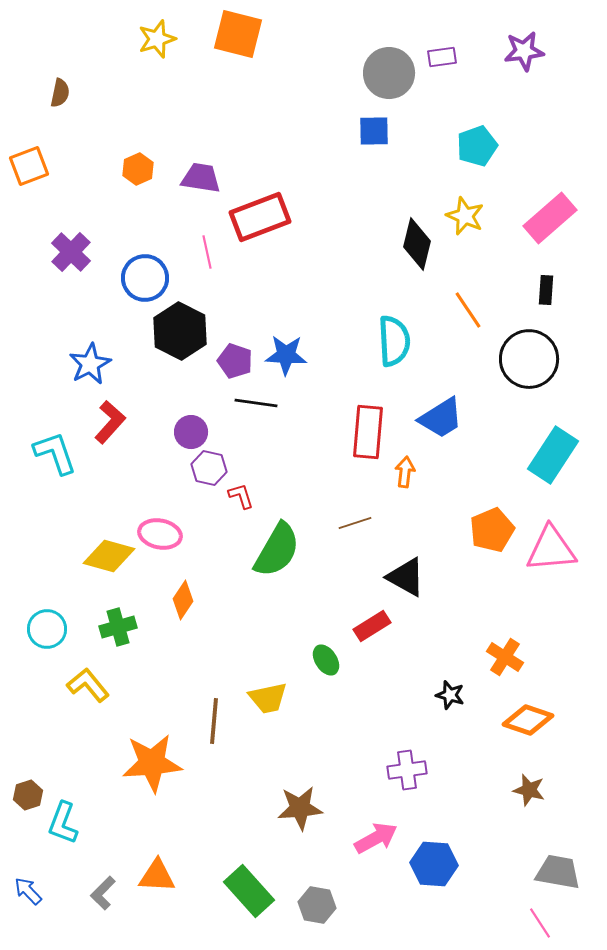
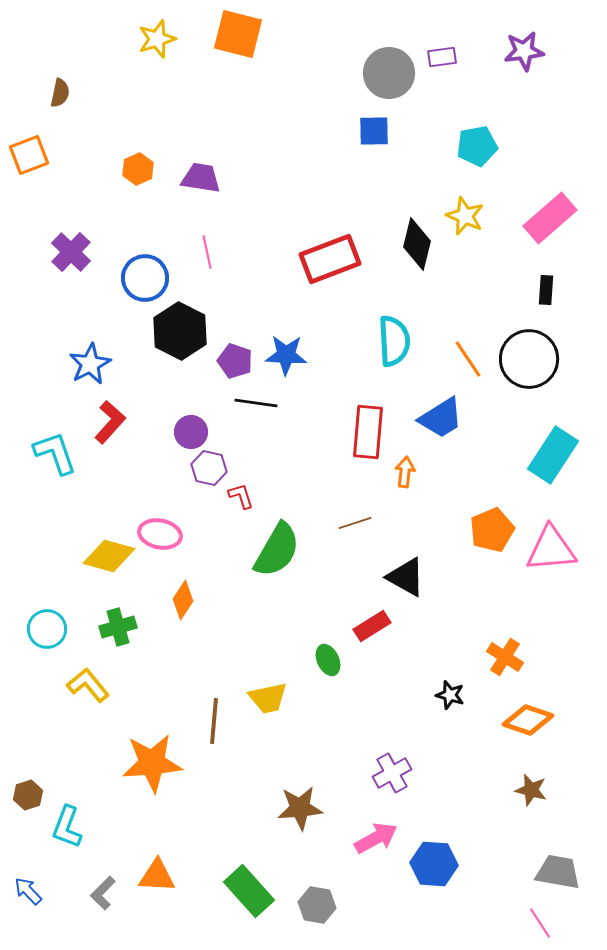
cyan pentagon at (477, 146): rotated 9 degrees clockwise
orange square at (29, 166): moved 11 px up
red rectangle at (260, 217): moved 70 px right, 42 px down
orange line at (468, 310): moved 49 px down
green ellipse at (326, 660): moved 2 px right; rotated 8 degrees clockwise
purple cross at (407, 770): moved 15 px left, 3 px down; rotated 21 degrees counterclockwise
brown star at (529, 790): moved 2 px right
cyan L-shape at (63, 823): moved 4 px right, 4 px down
